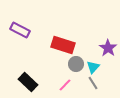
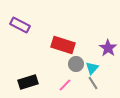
purple rectangle: moved 5 px up
cyan triangle: moved 1 px left, 1 px down
black rectangle: rotated 60 degrees counterclockwise
